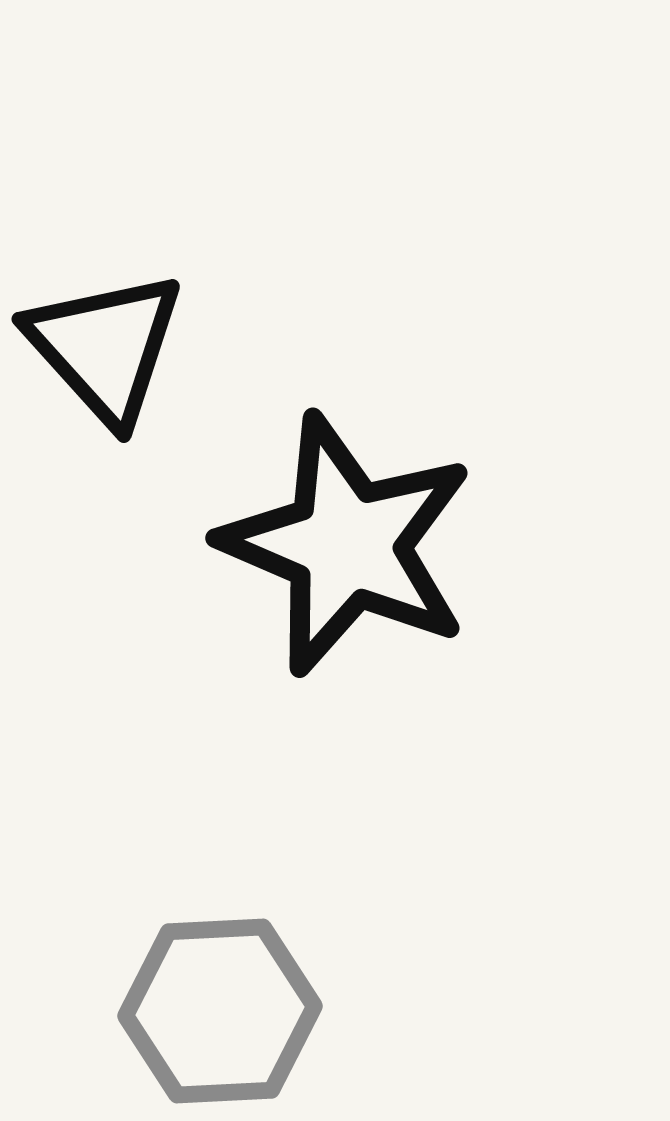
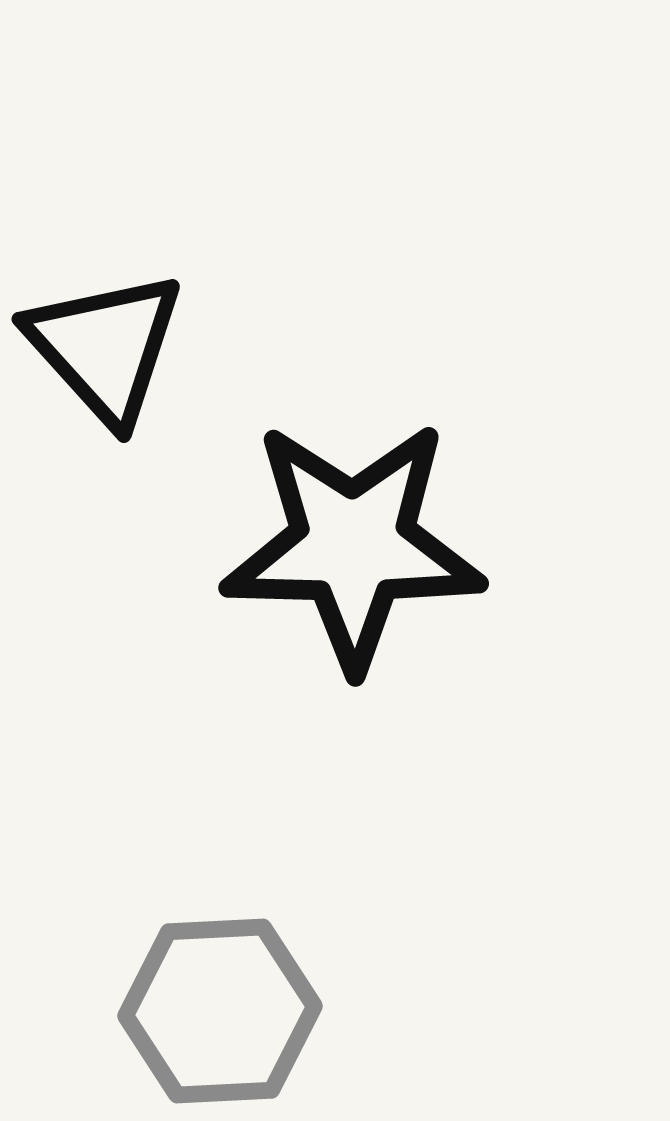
black star: moved 6 px right; rotated 22 degrees counterclockwise
